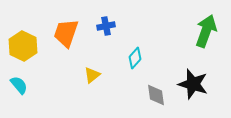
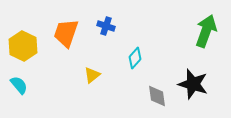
blue cross: rotated 30 degrees clockwise
gray diamond: moved 1 px right, 1 px down
